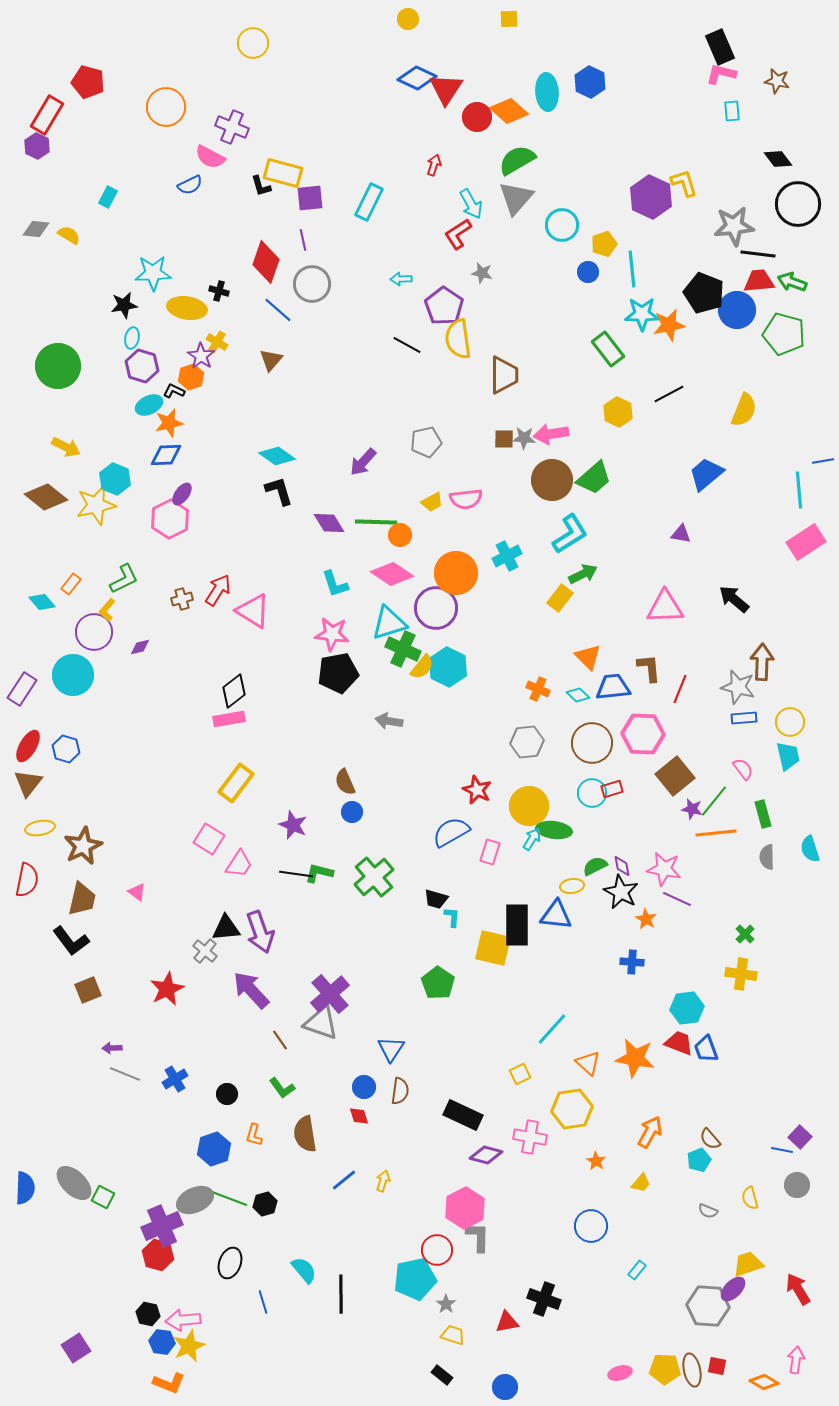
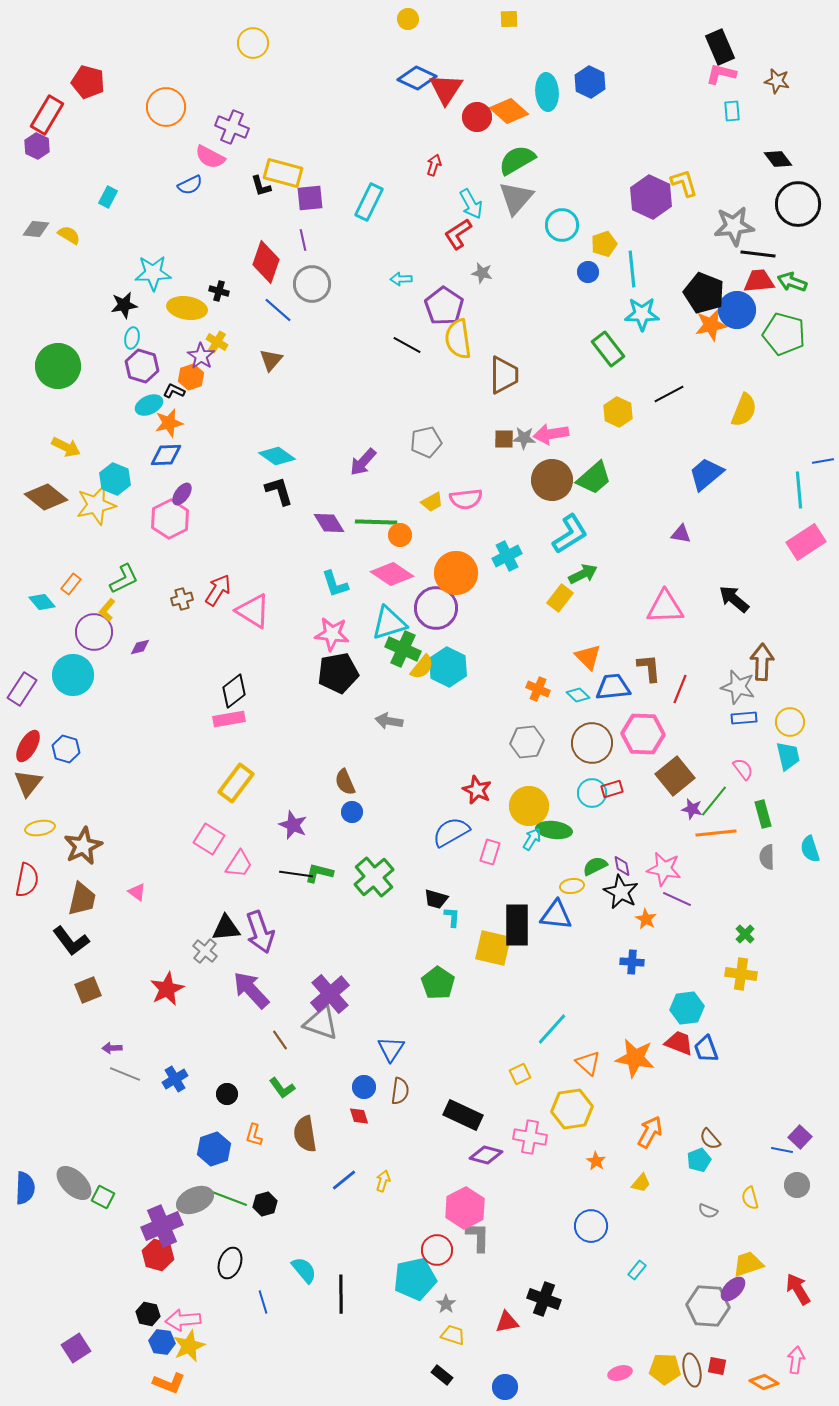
orange star at (669, 325): moved 42 px right
